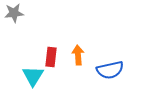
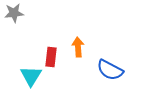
orange arrow: moved 8 px up
blue semicircle: rotated 40 degrees clockwise
cyan triangle: moved 2 px left
